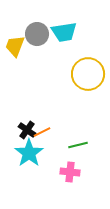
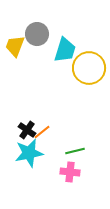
cyan trapezoid: moved 1 px right, 18 px down; rotated 64 degrees counterclockwise
yellow circle: moved 1 px right, 6 px up
orange line: rotated 12 degrees counterclockwise
green line: moved 3 px left, 6 px down
cyan star: rotated 24 degrees clockwise
